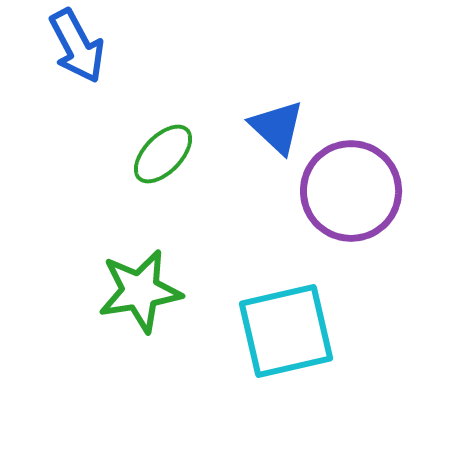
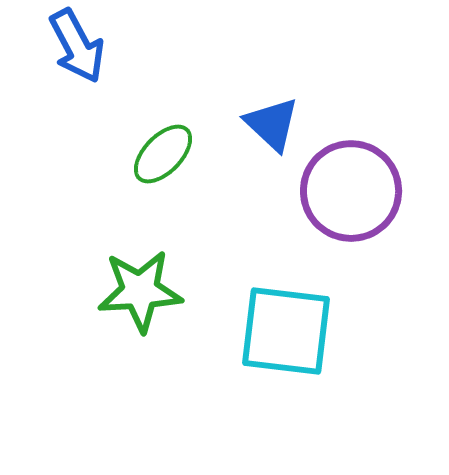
blue triangle: moved 5 px left, 3 px up
green star: rotated 6 degrees clockwise
cyan square: rotated 20 degrees clockwise
